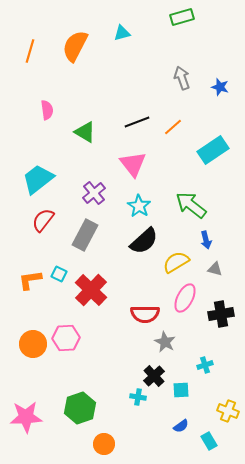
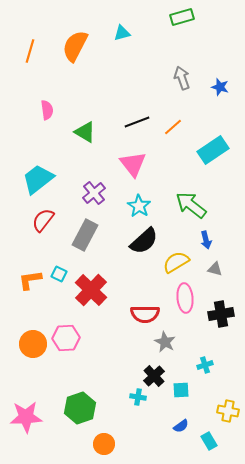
pink ellipse at (185, 298): rotated 32 degrees counterclockwise
yellow cross at (228, 411): rotated 10 degrees counterclockwise
